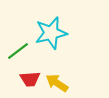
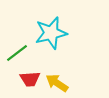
green line: moved 1 px left, 2 px down
